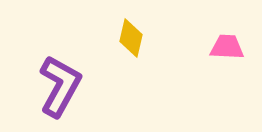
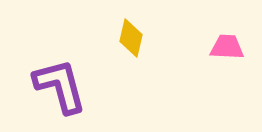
purple L-shape: rotated 44 degrees counterclockwise
